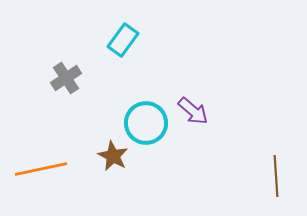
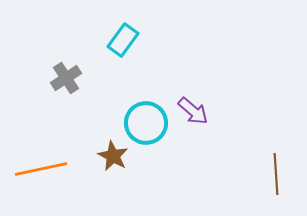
brown line: moved 2 px up
